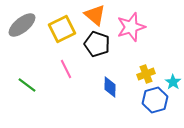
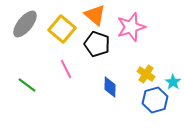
gray ellipse: moved 3 px right, 1 px up; rotated 12 degrees counterclockwise
yellow square: rotated 24 degrees counterclockwise
yellow cross: rotated 36 degrees counterclockwise
